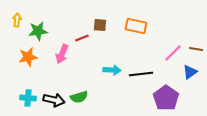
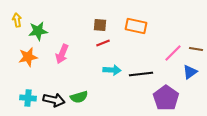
yellow arrow: rotated 16 degrees counterclockwise
red line: moved 21 px right, 5 px down
